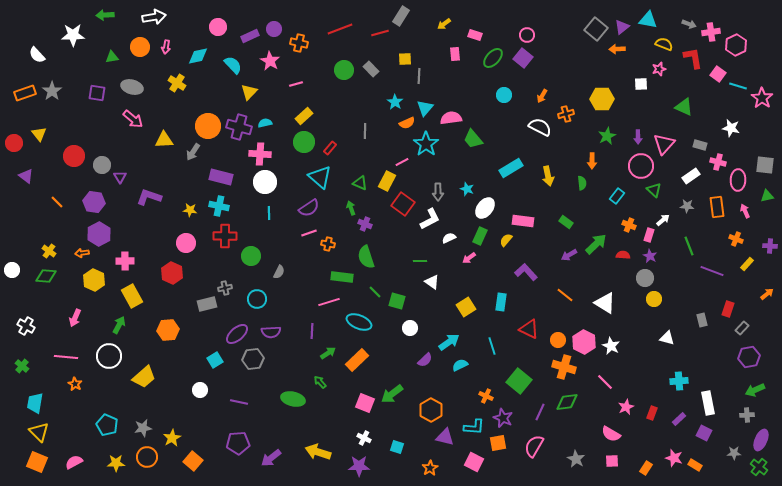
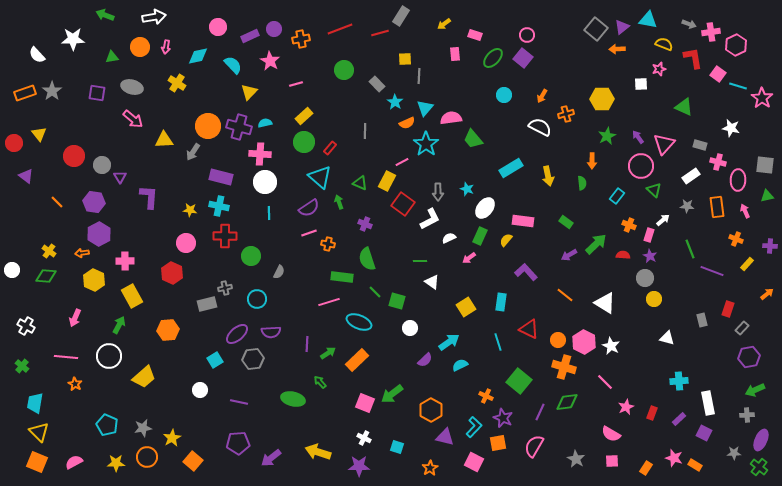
green arrow at (105, 15): rotated 24 degrees clockwise
white star at (73, 35): moved 4 px down
orange cross at (299, 43): moved 2 px right, 4 px up; rotated 24 degrees counterclockwise
gray rectangle at (371, 69): moved 6 px right, 15 px down
purple arrow at (638, 137): rotated 144 degrees clockwise
purple L-shape at (149, 197): rotated 75 degrees clockwise
green arrow at (351, 208): moved 12 px left, 6 px up
green line at (689, 246): moved 1 px right, 3 px down
green semicircle at (366, 257): moved 1 px right, 2 px down
purple line at (312, 331): moved 5 px left, 13 px down
cyan line at (492, 346): moved 6 px right, 4 px up
cyan L-shape at (474, 427): rotated 50 degrees counterclockwise
